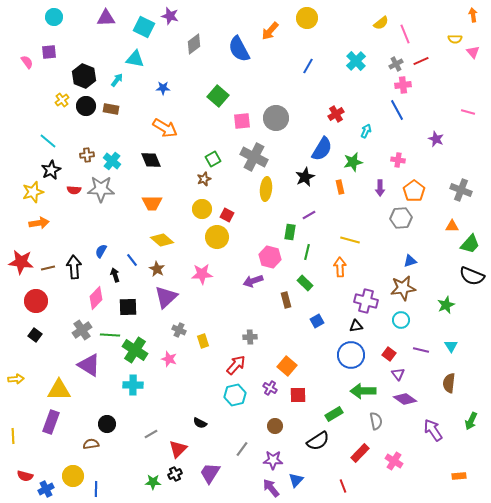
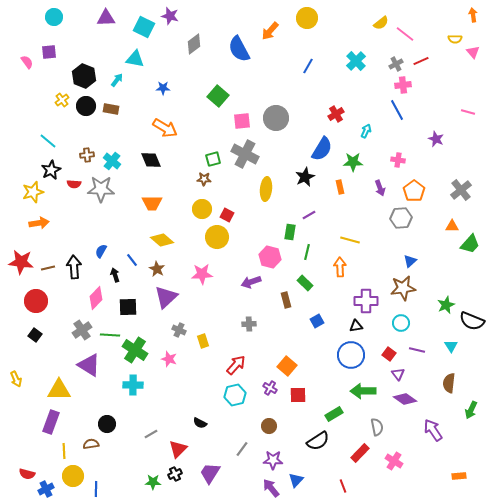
pink line at (405, 34): rotated 30 degrees counterclockwise
gray cross at (254, 157): moved 9 px left, 3 px up
green square at (213, 159): rotated 14 degrees clockwise
green star at (353, 162): rotated 12 degrees clockwise
brown star at (204, 179): rotated 24 degrees clockwise
purple arrow at (380, 188): rotated 21 degrees counterclockwise
red semicircle at (74, 190): moved 6 px up
gray cross at (461, 190): rotated 30 degrees clockwise
blue triangle at (410, 261): rotated 24 degrees counterclockwise
black semicircle at (472, 276): moved 45 px down
purple arrow at (253, 281): moved 2 px left, 1 px down
purple cross at (366, 301): rotated 15 degrees counterclockwise
cyan circle at (401, 320): moved 3 px down
gray cross at (250, 337): moved 1 px left, 13 px up
purple line at (421, 350): moved 4 px left
yellow arrow at (16, 379): rotated 70 degrees clockwise
gray semicircle at (376, 421): moved 1 px right, 6 px down
green arrow at (471, 421): moved 11 px up
brown circle at (275, 426): moved 6 px left
yellow line at (13, 436): moved 51 px right, 15 px down
red semicircle at (25, 476): moved 2 px right, 2 px up
